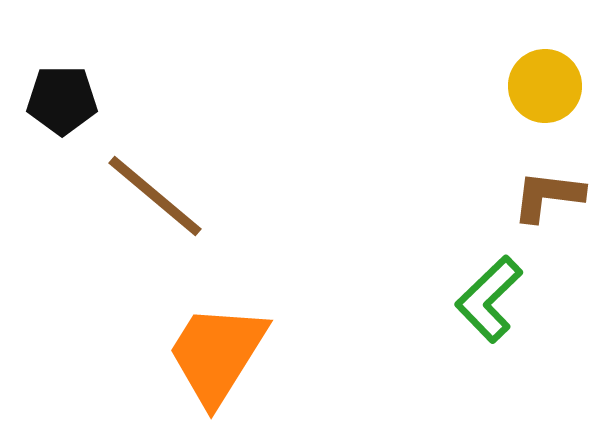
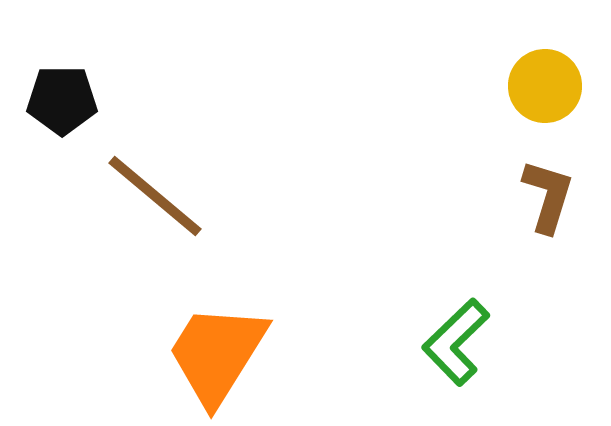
brown L-shape: rotated 100 degrees clockwise
green L-shape: moved 33 px left, 43 px down
